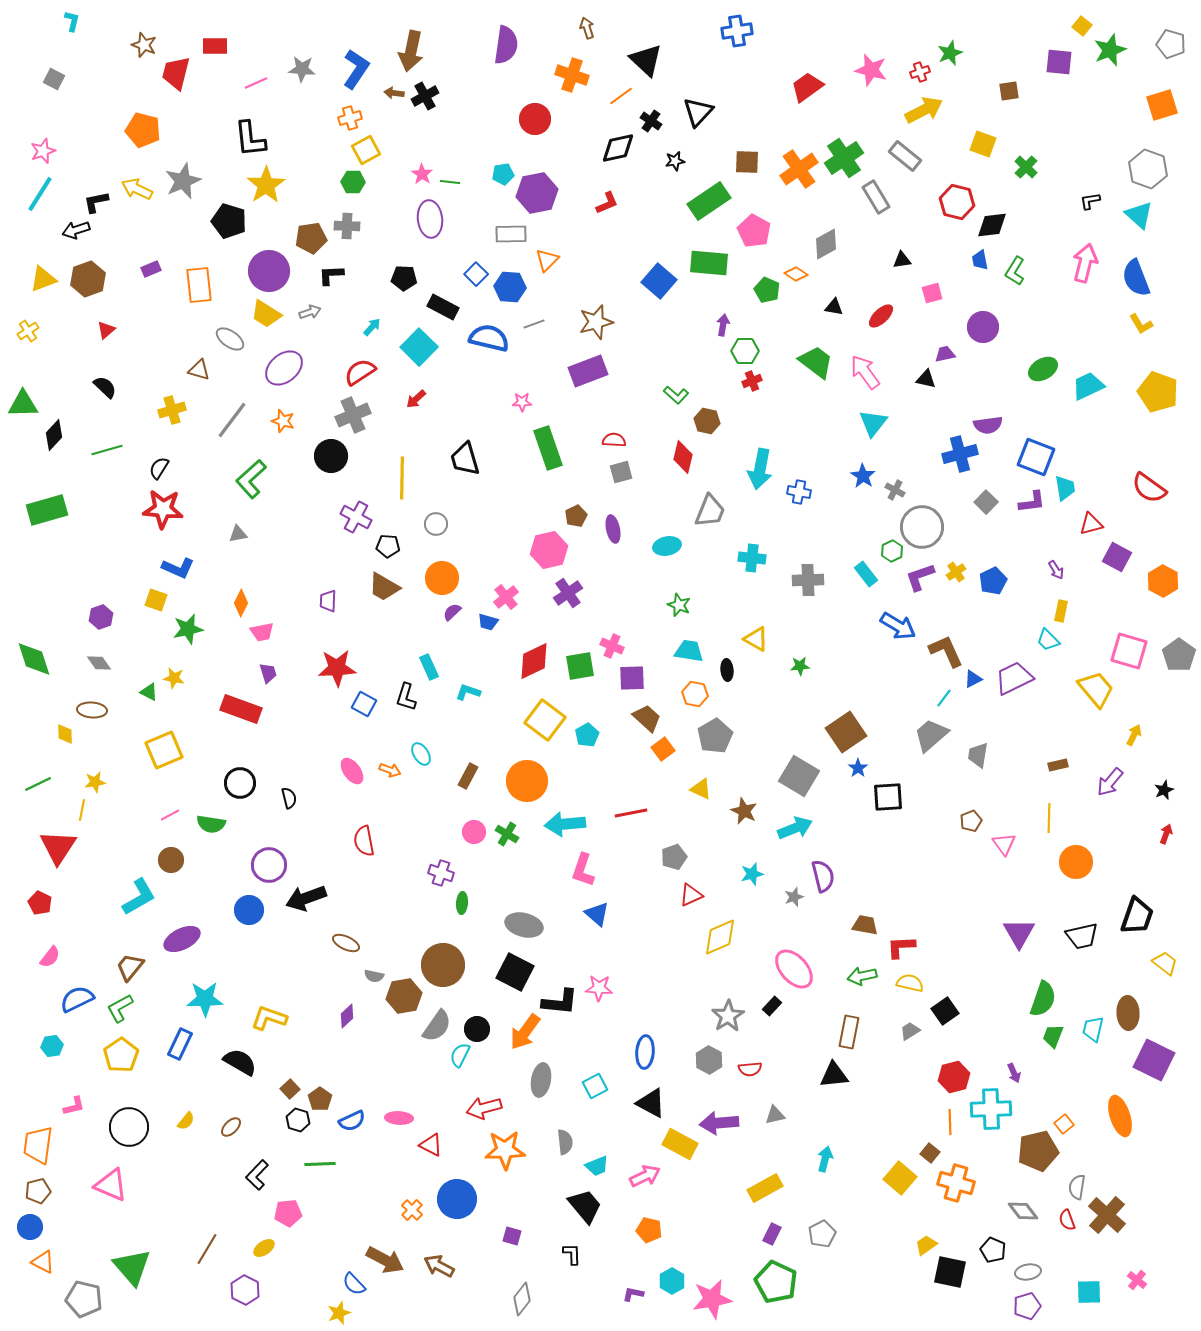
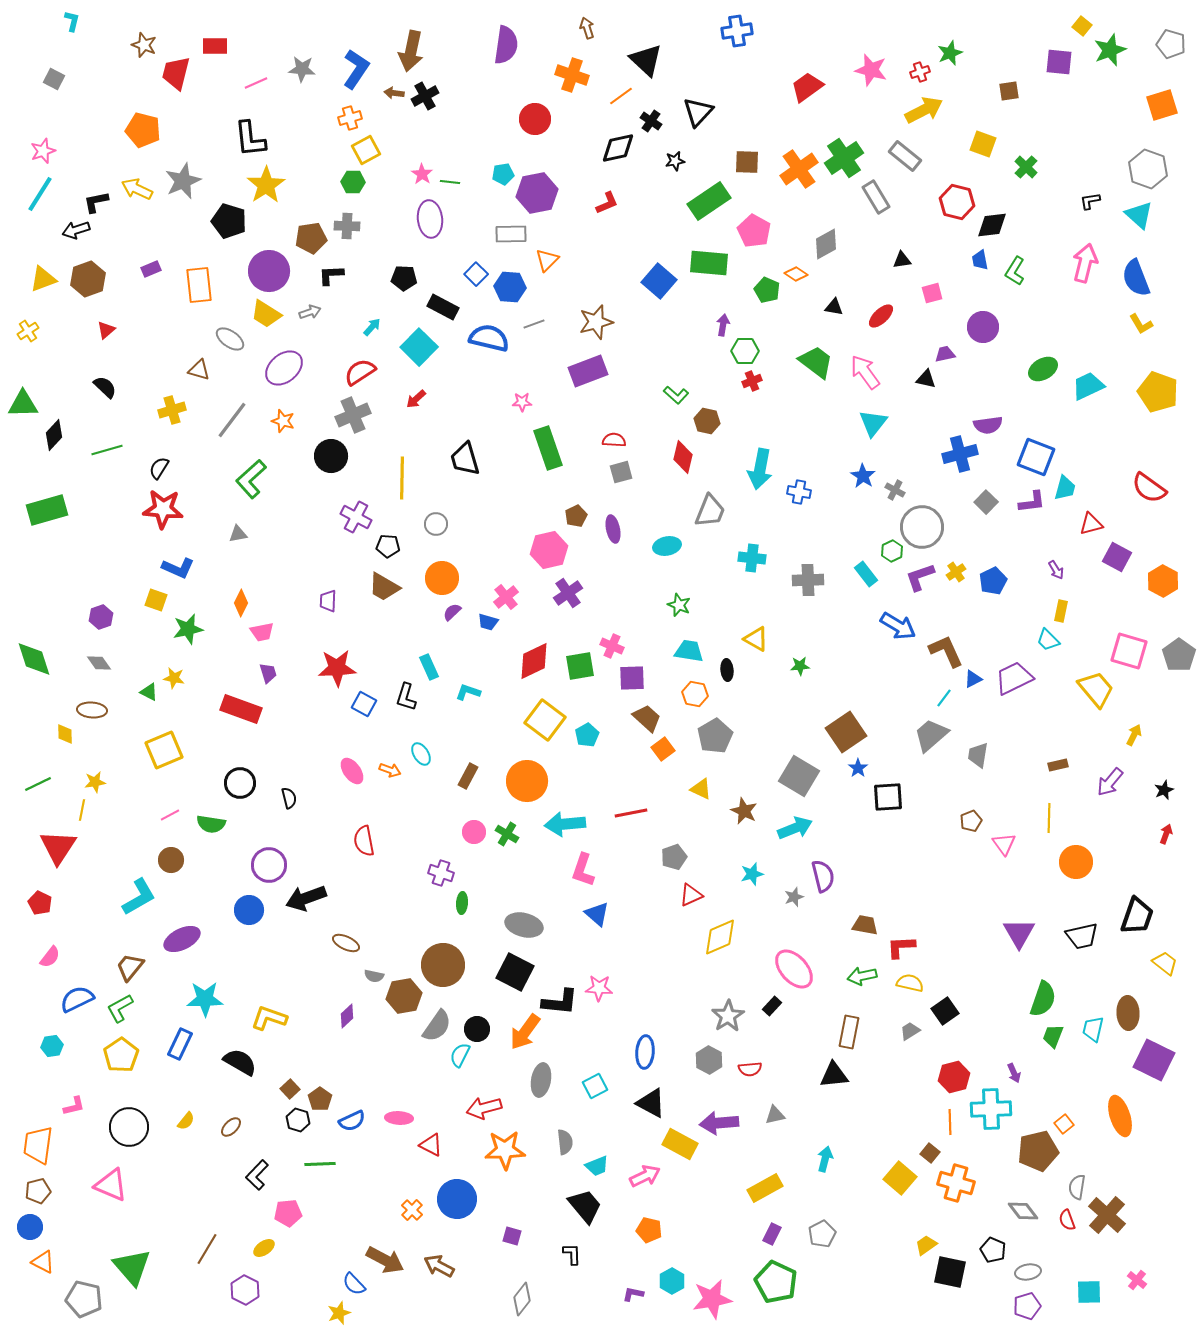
cyan trapezoid at (1065, 488): rotated 24 degrees clockwise
